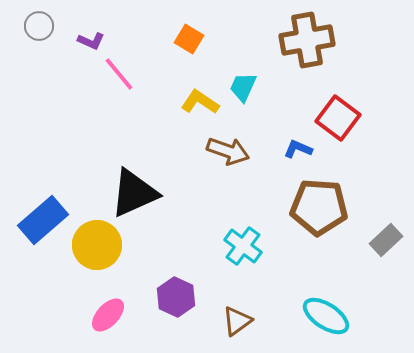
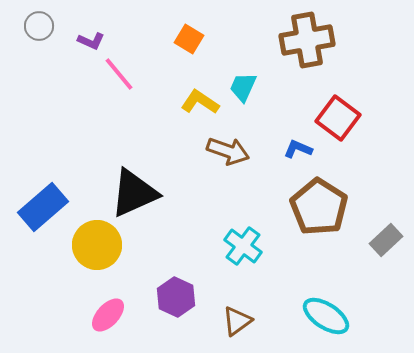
brown pentagon: rotated 28 degrees clockwise
blue rectangle: moved 13 px up
